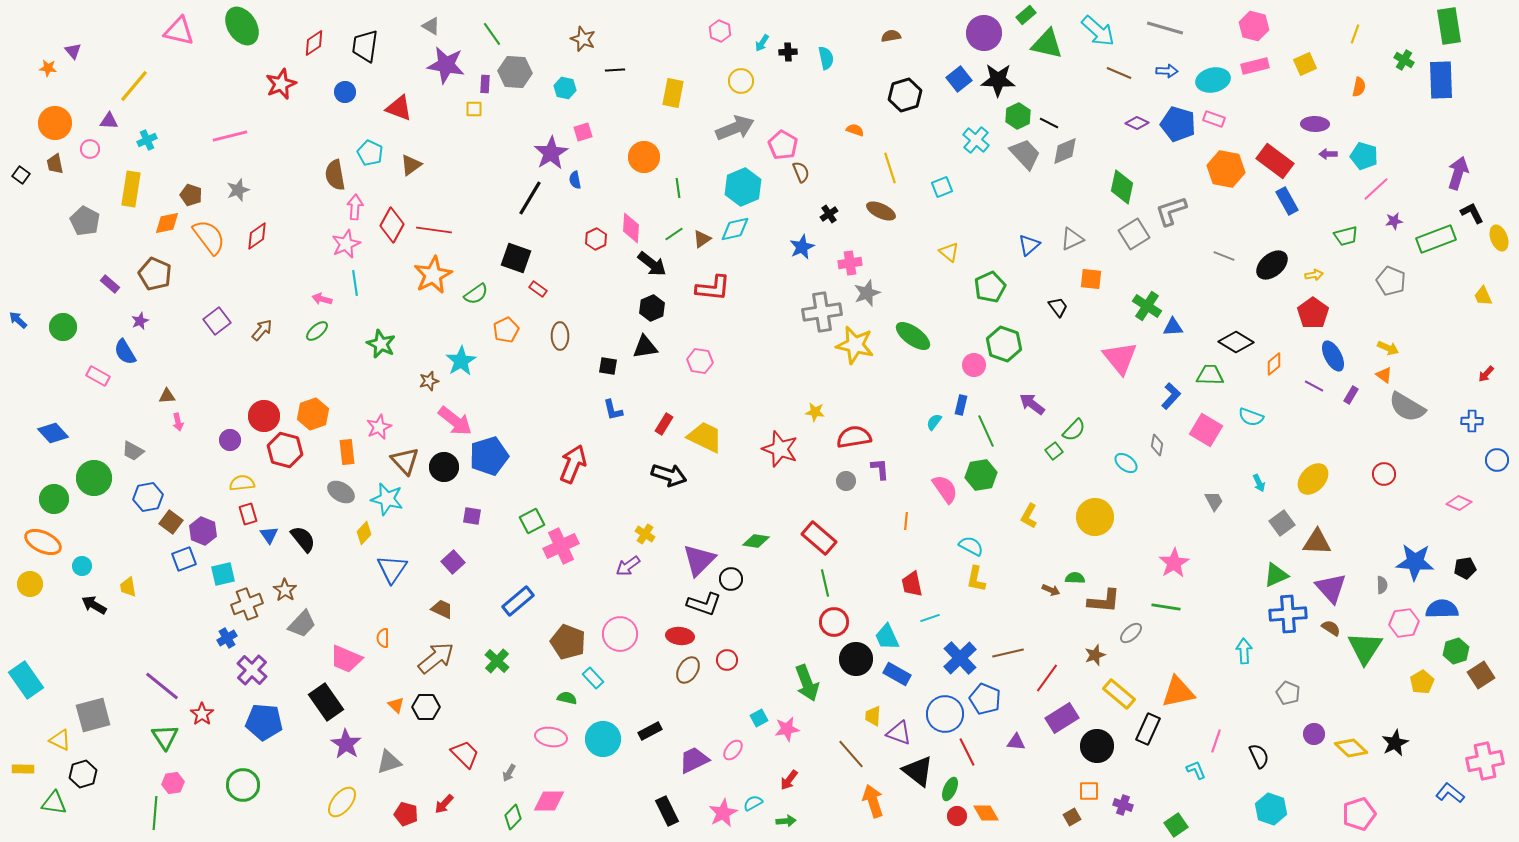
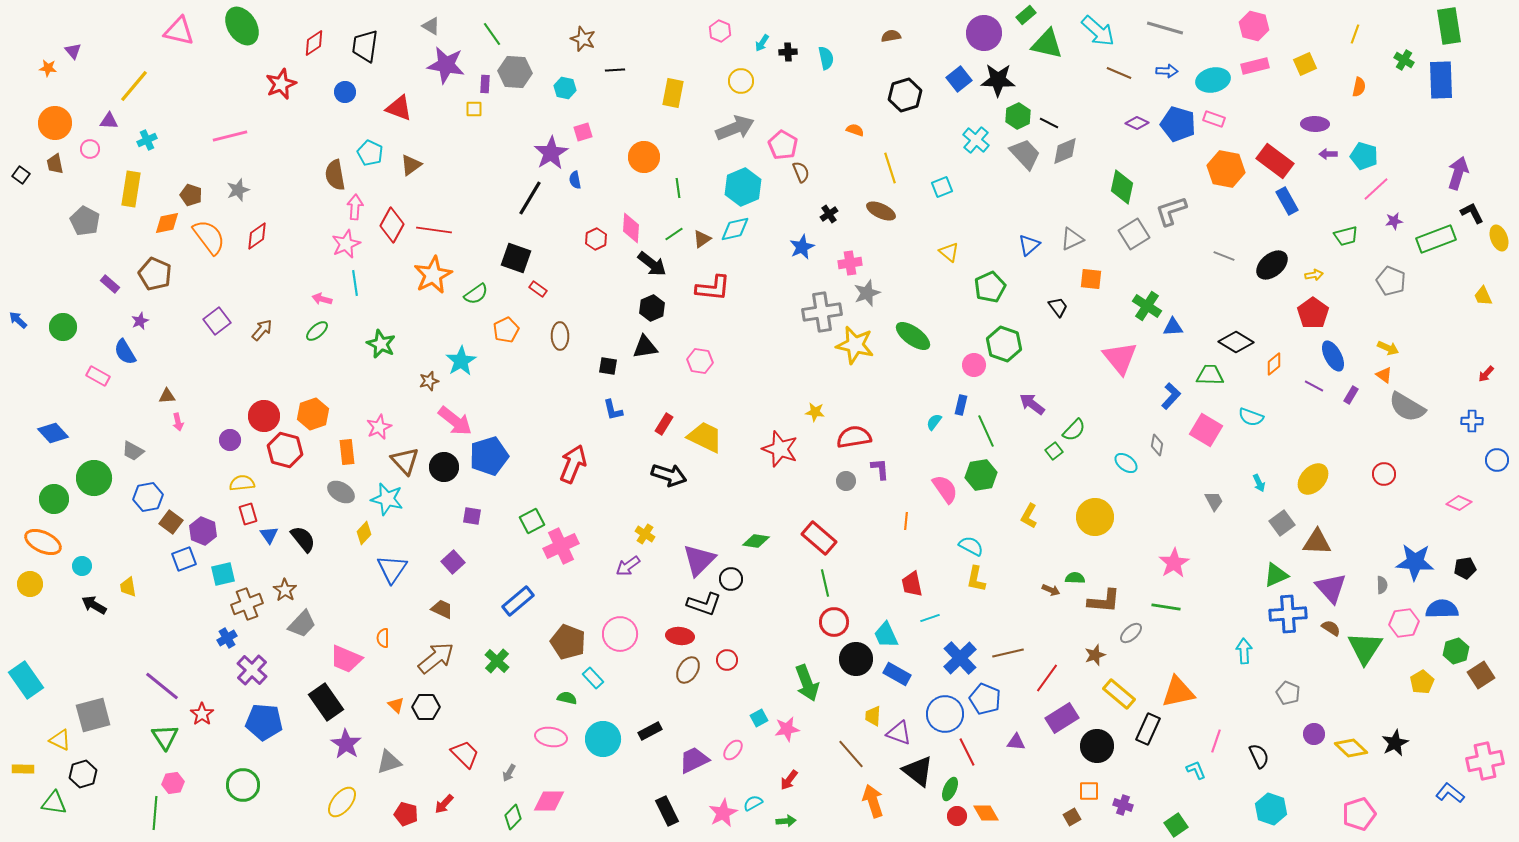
cyan trapezoid at (887, 637): moved 1 px left, 2 px up
